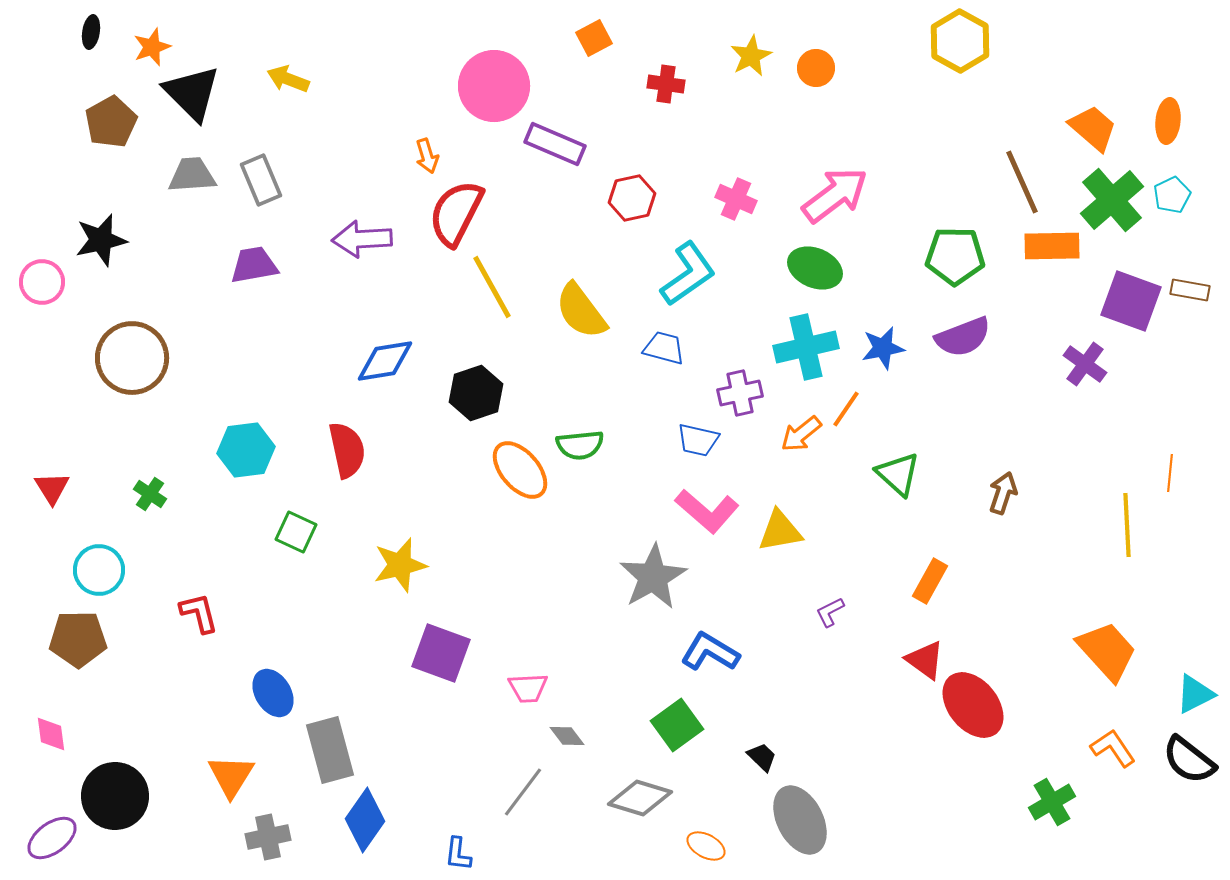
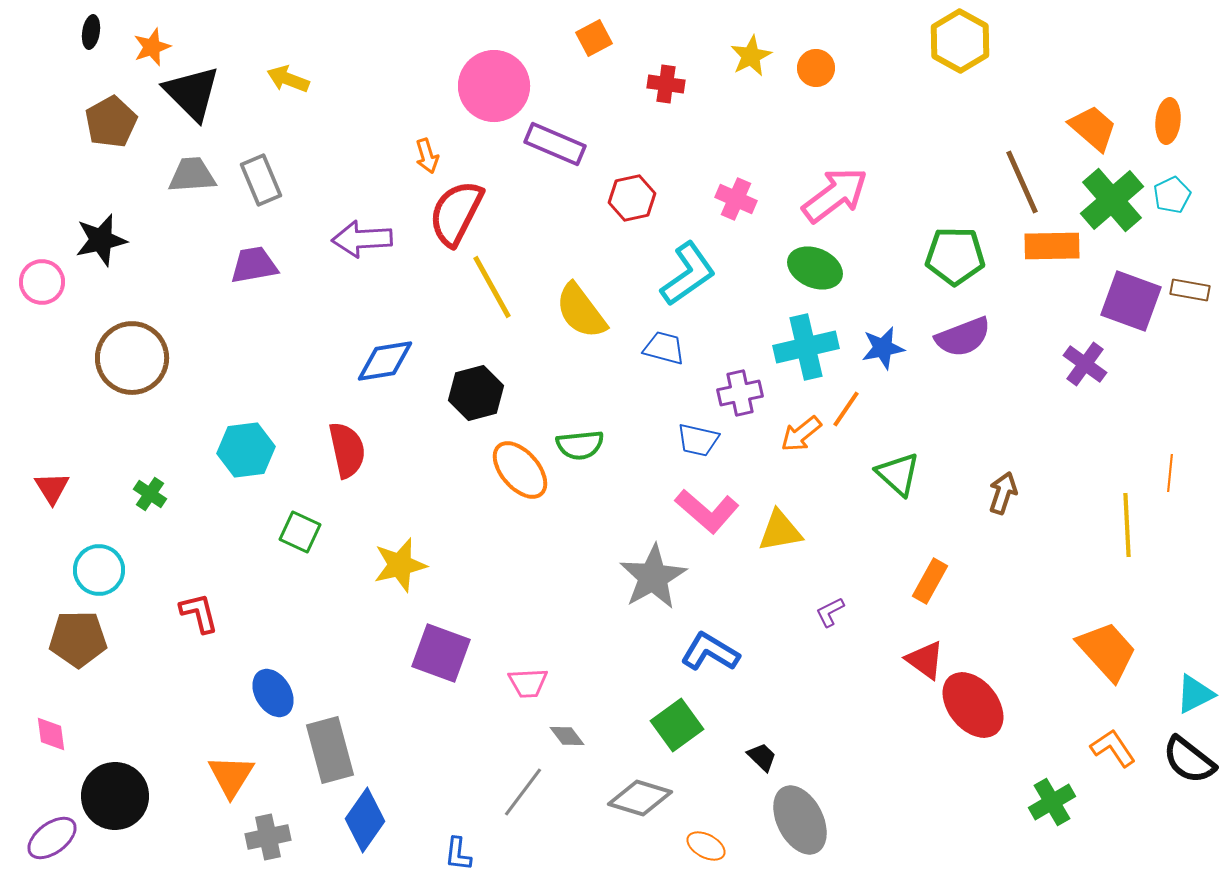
black hexagon at (476, 393): rotated 4 degrees clockwise
green square at (296, 532): moved 4 px right
pink trapezoid at (528, 688): moved 5 px up
